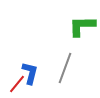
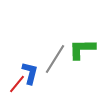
green L-shape: moved 23 px down
gray line: moved 10 px left, 9 px up; rotated 12 degrees clockwise
